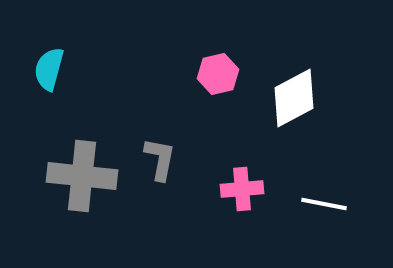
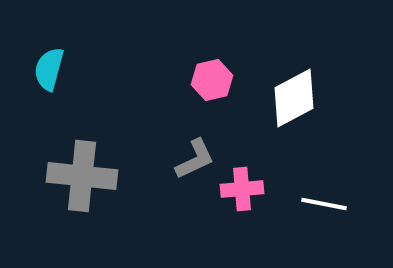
pink hexagon: moved 6 px left, 6 px down
gray L-shape: moved 35 px right; rotated 54 degrees clockwise
